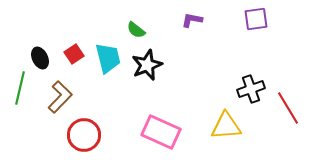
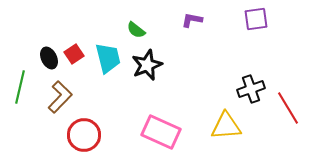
black ellipse: moved 9 px right
green line: moved 1 px up
